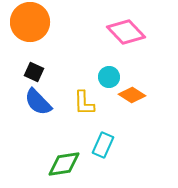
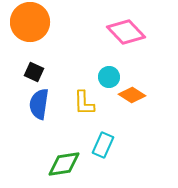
blue semicircle: moved 1 px right, 2 px down; rotated 52 degrees clockwise
